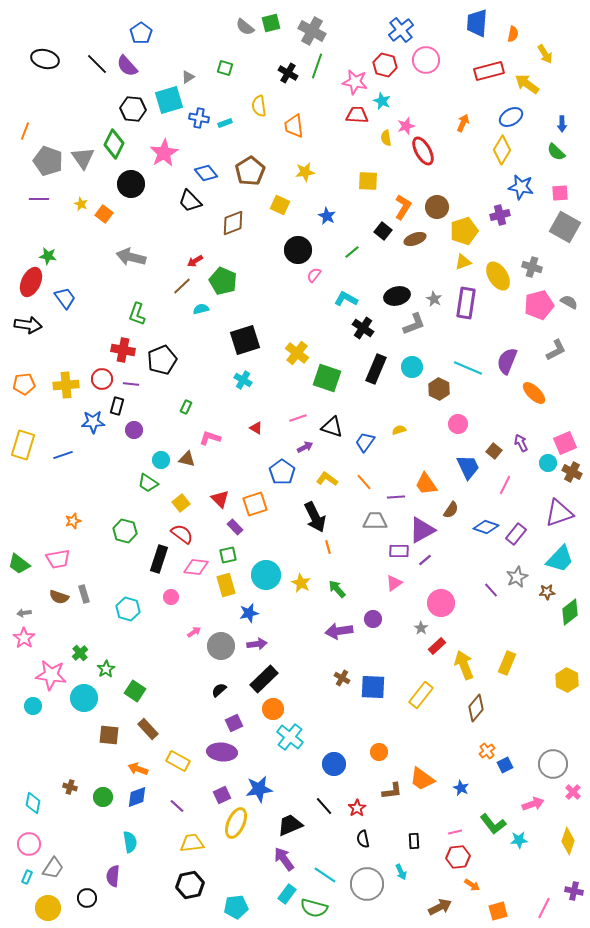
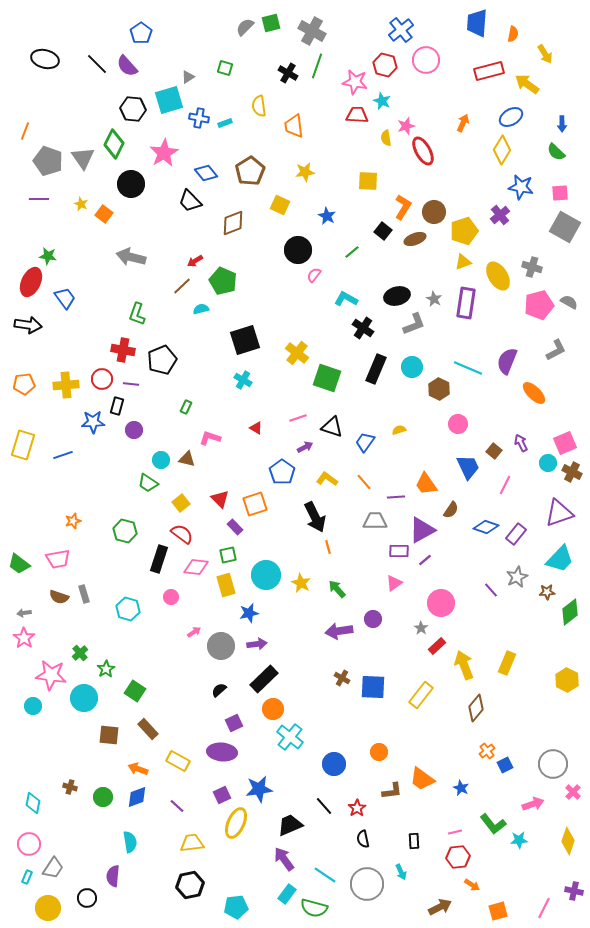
gray semicircle at (245, 27): rotated 96 degrees clockwise
brown circle at (437, 207): moved 3 px left, 5 px down
purple cross at (500, 215): rotated 24 degrees counterclockwise
